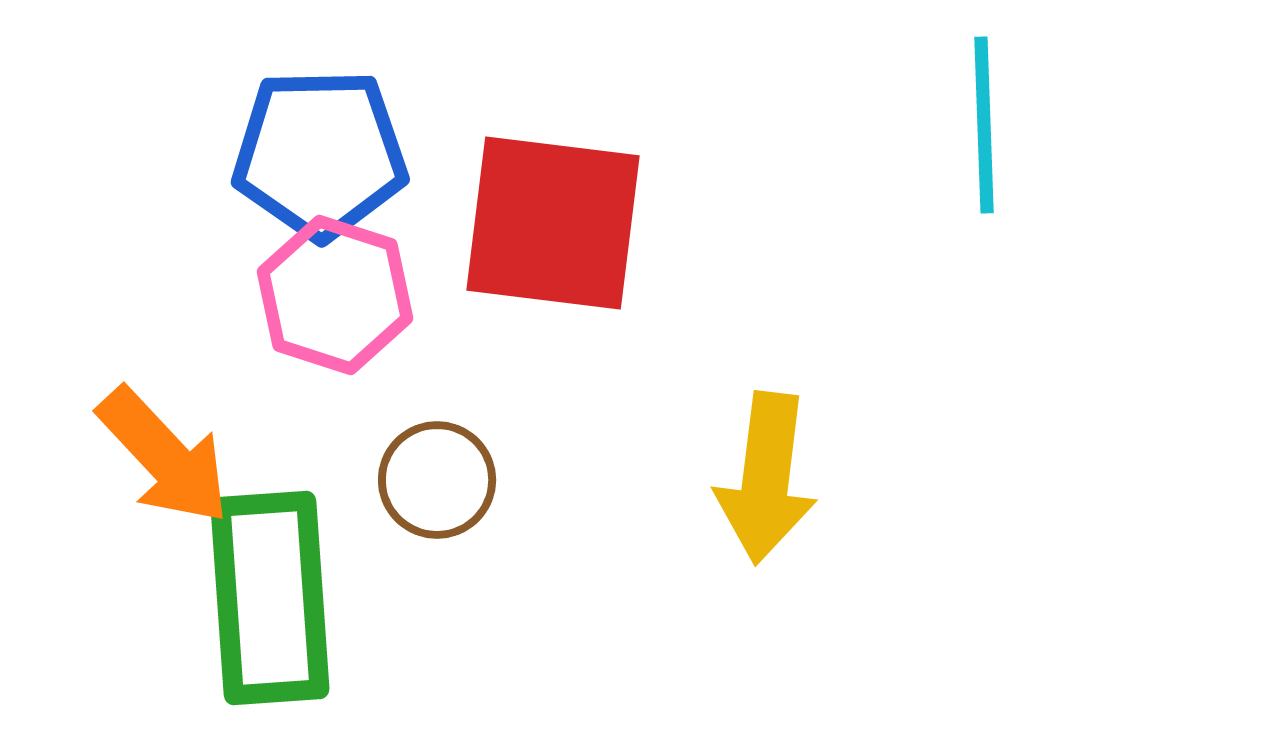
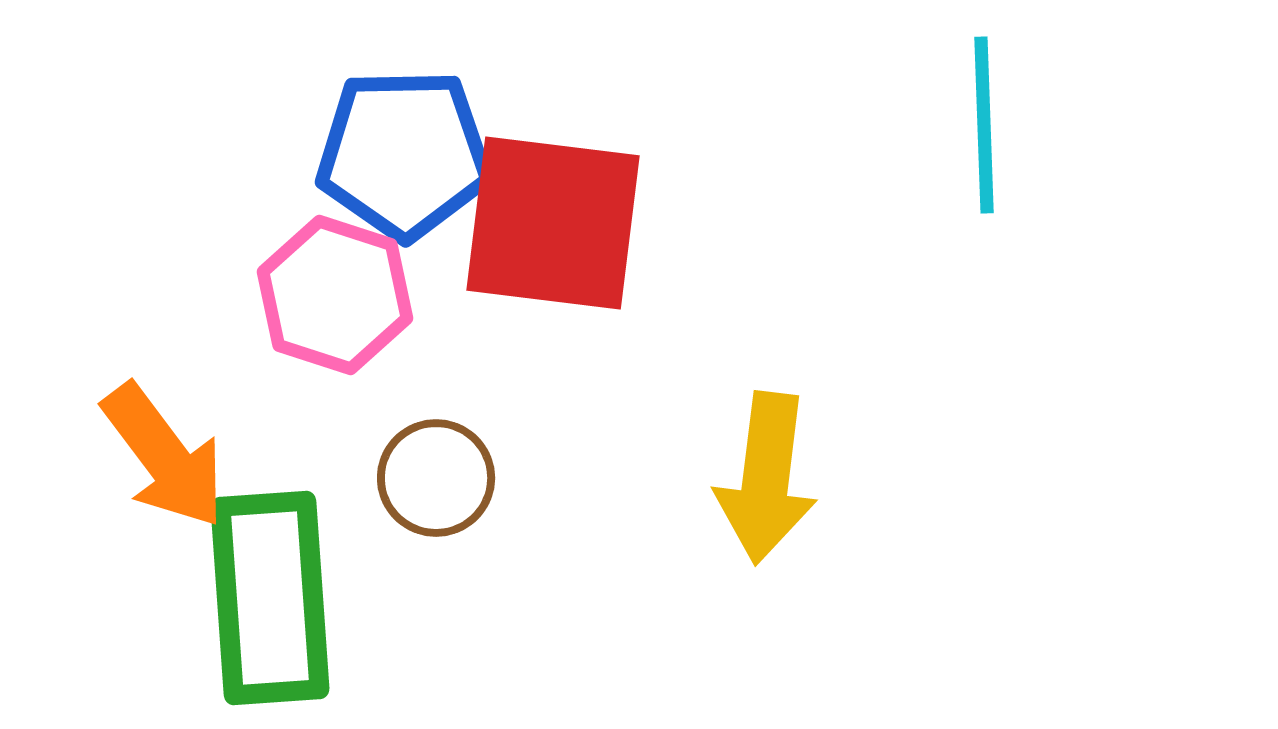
blue pentagon: moved 84 px right
orange arrow: rotated 6 degrees clockwise
brown circle: moved 1 px left, 2 px up
